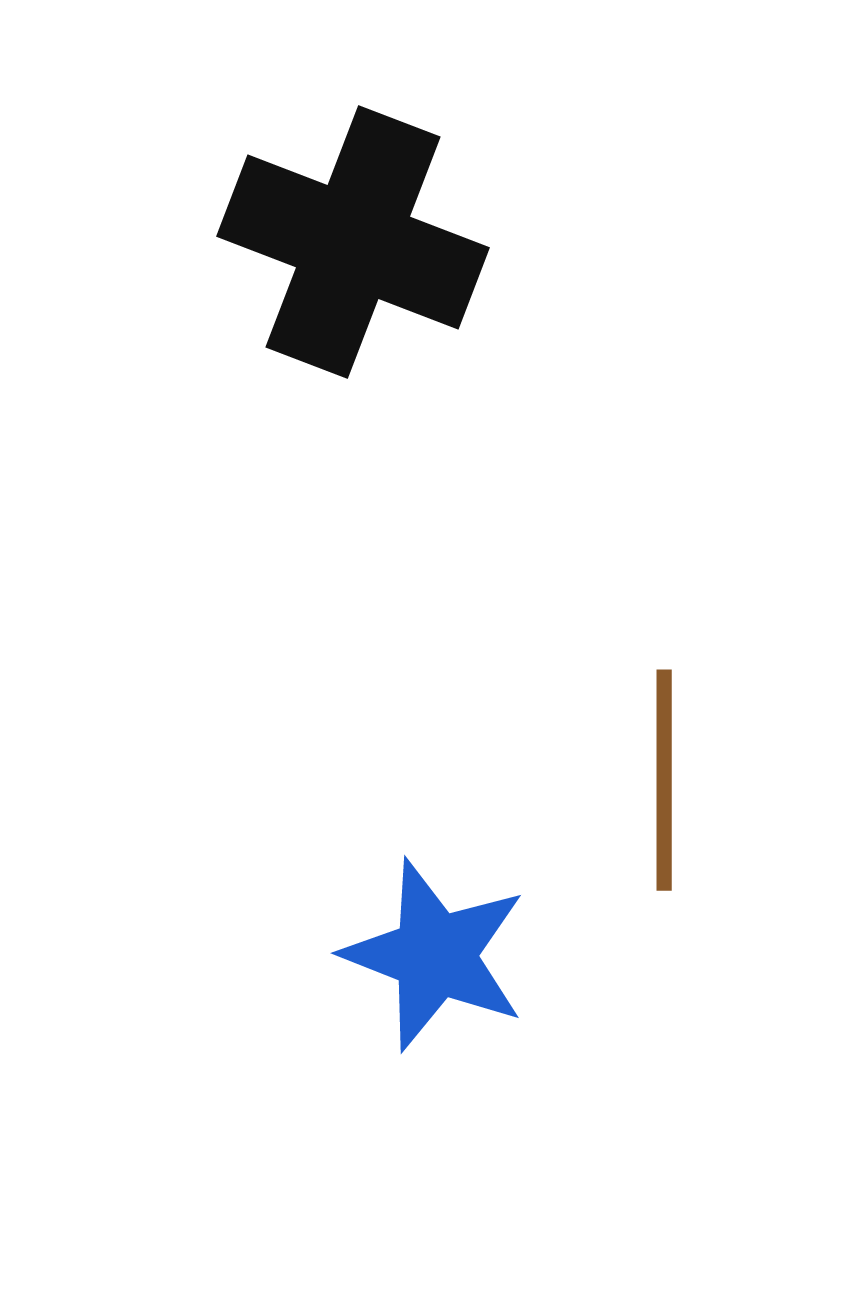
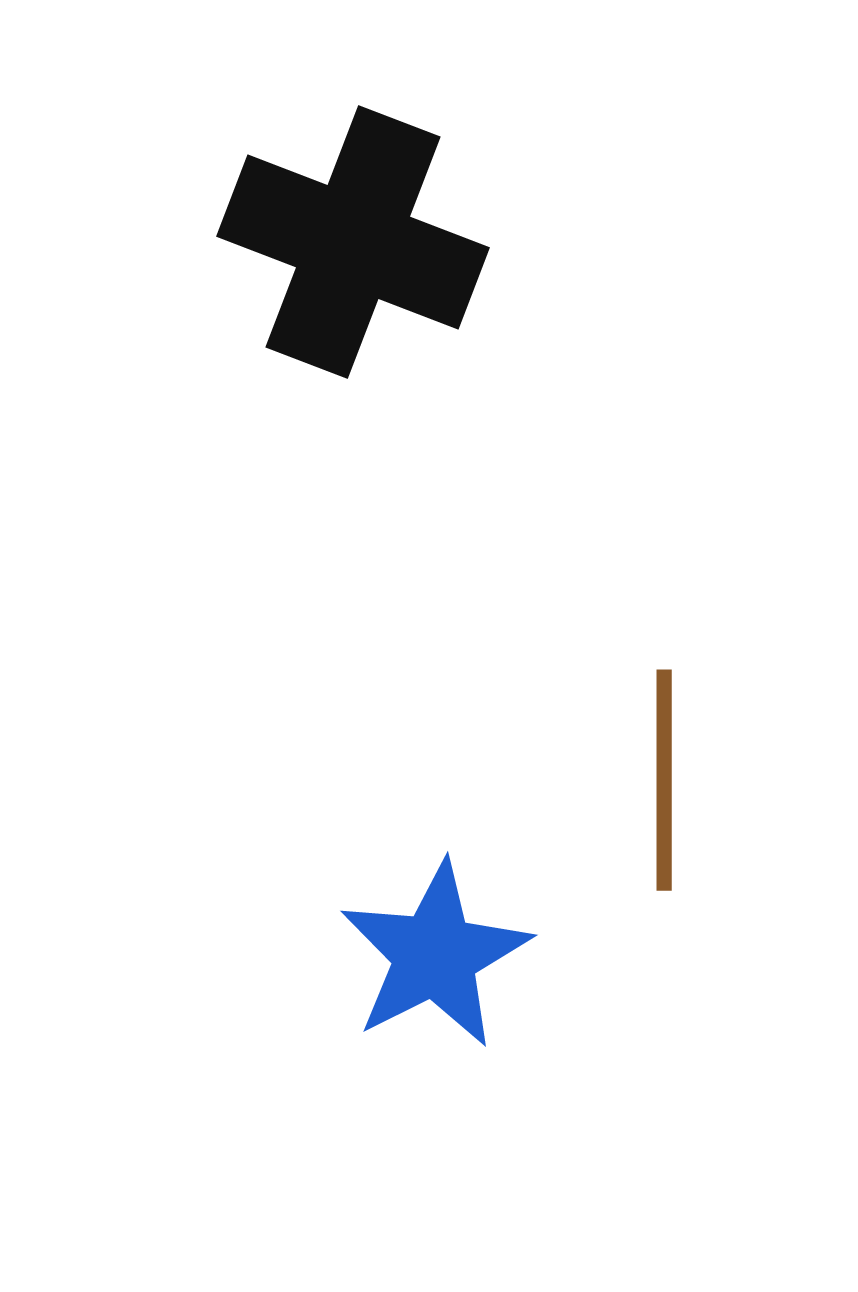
blue star: rotated 24 degrees clockwise
